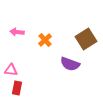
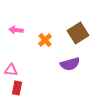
pink arrow: moved 1 px left, 2 px up
brown square: moved 8 px left, 6 px up
purple semicircle: rotated 36 degrees counterclockwise
